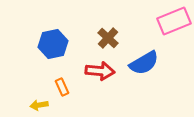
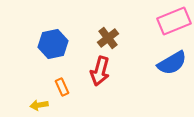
brown cross: rotated 10 degrees clockwise
blue semicircle: moved 28 px right
red arrow: rotated 100 degrees clockwise
